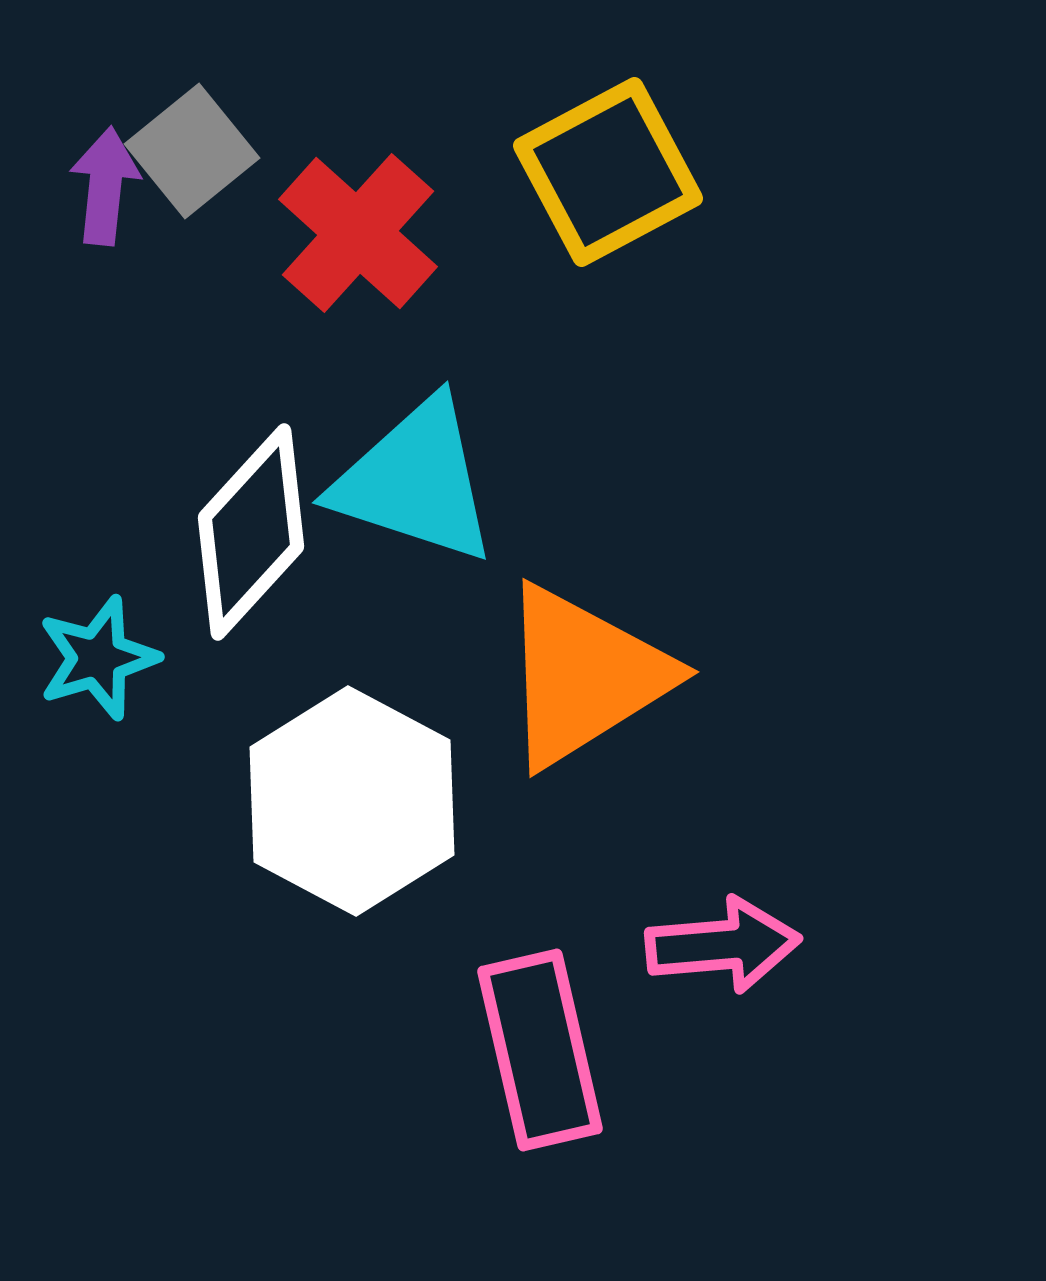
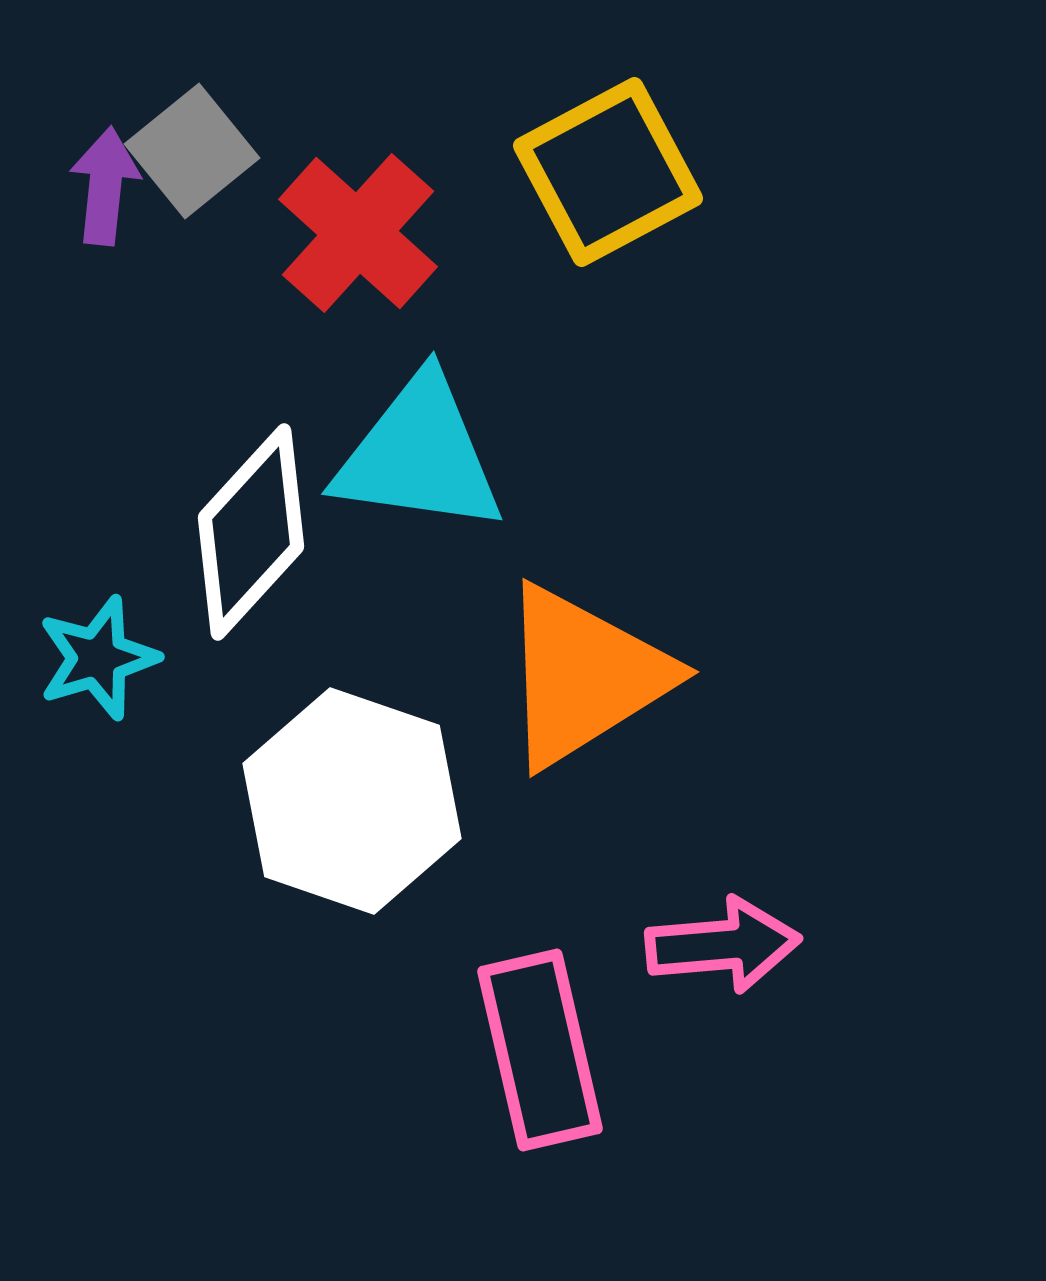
cyan triangle: moved 4 px right, 26 px up; rotated 10 degrees counterclockwise
white hexagon: rotated 9 degrees counterclockwise
